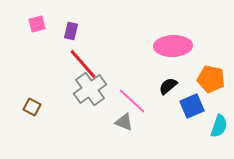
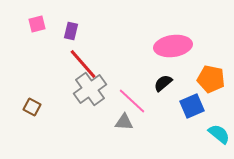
pink ellipse: rotated 6 degrees counterclockwise
black semicircle: moved 5 px left, 3 px up
gray triangle: rotated 18 degrees counterclockwise
cyan semicircle: moved 8 px down; rotated 70 degrees counterclockwise
